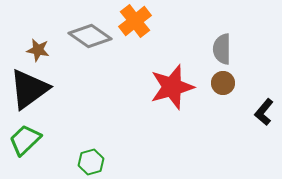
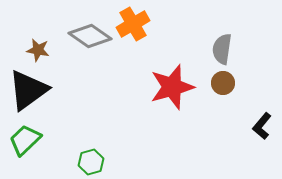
orange cross: moved 2 px left, 3 px down; rotated 8 degrees clockwise
gray semicircle: rotated 8 degrees clockwise
black triangle: moved 1 px left, 1 px down
black L-shape: moved 2 px left, 14 px down
